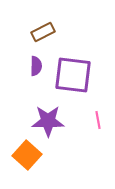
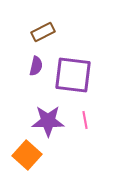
purple semicircle: rotated 12 degrees clockwise
pink line: moved 13 px left
